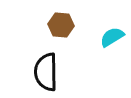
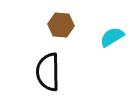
black semicircle: moved 2 px right
